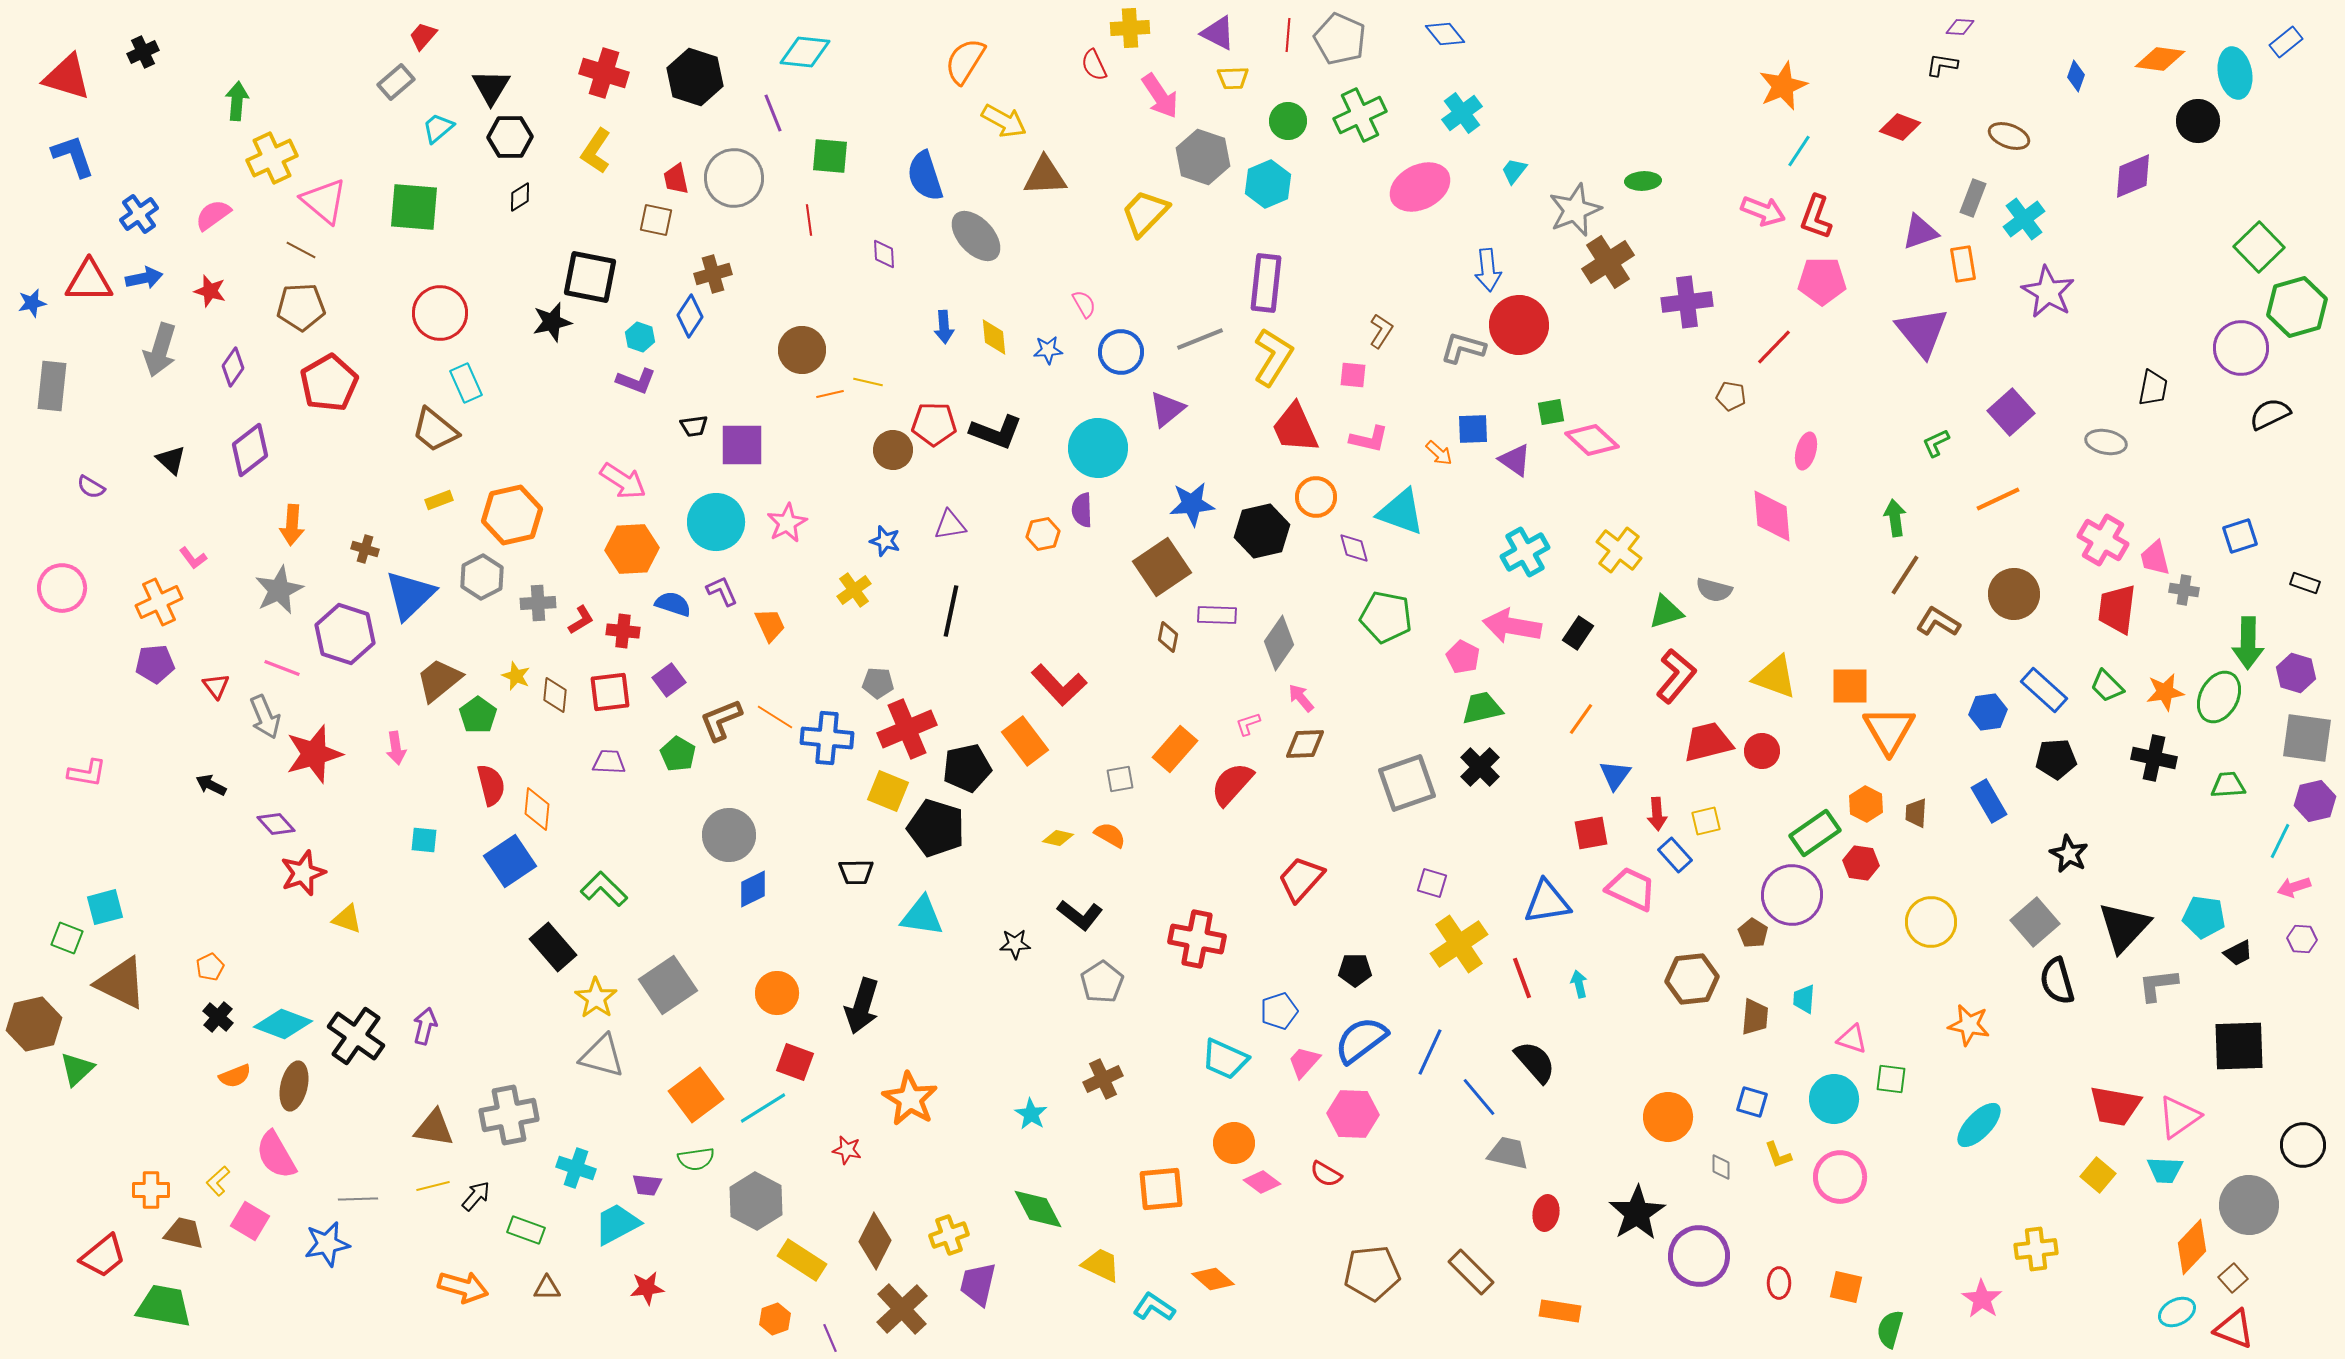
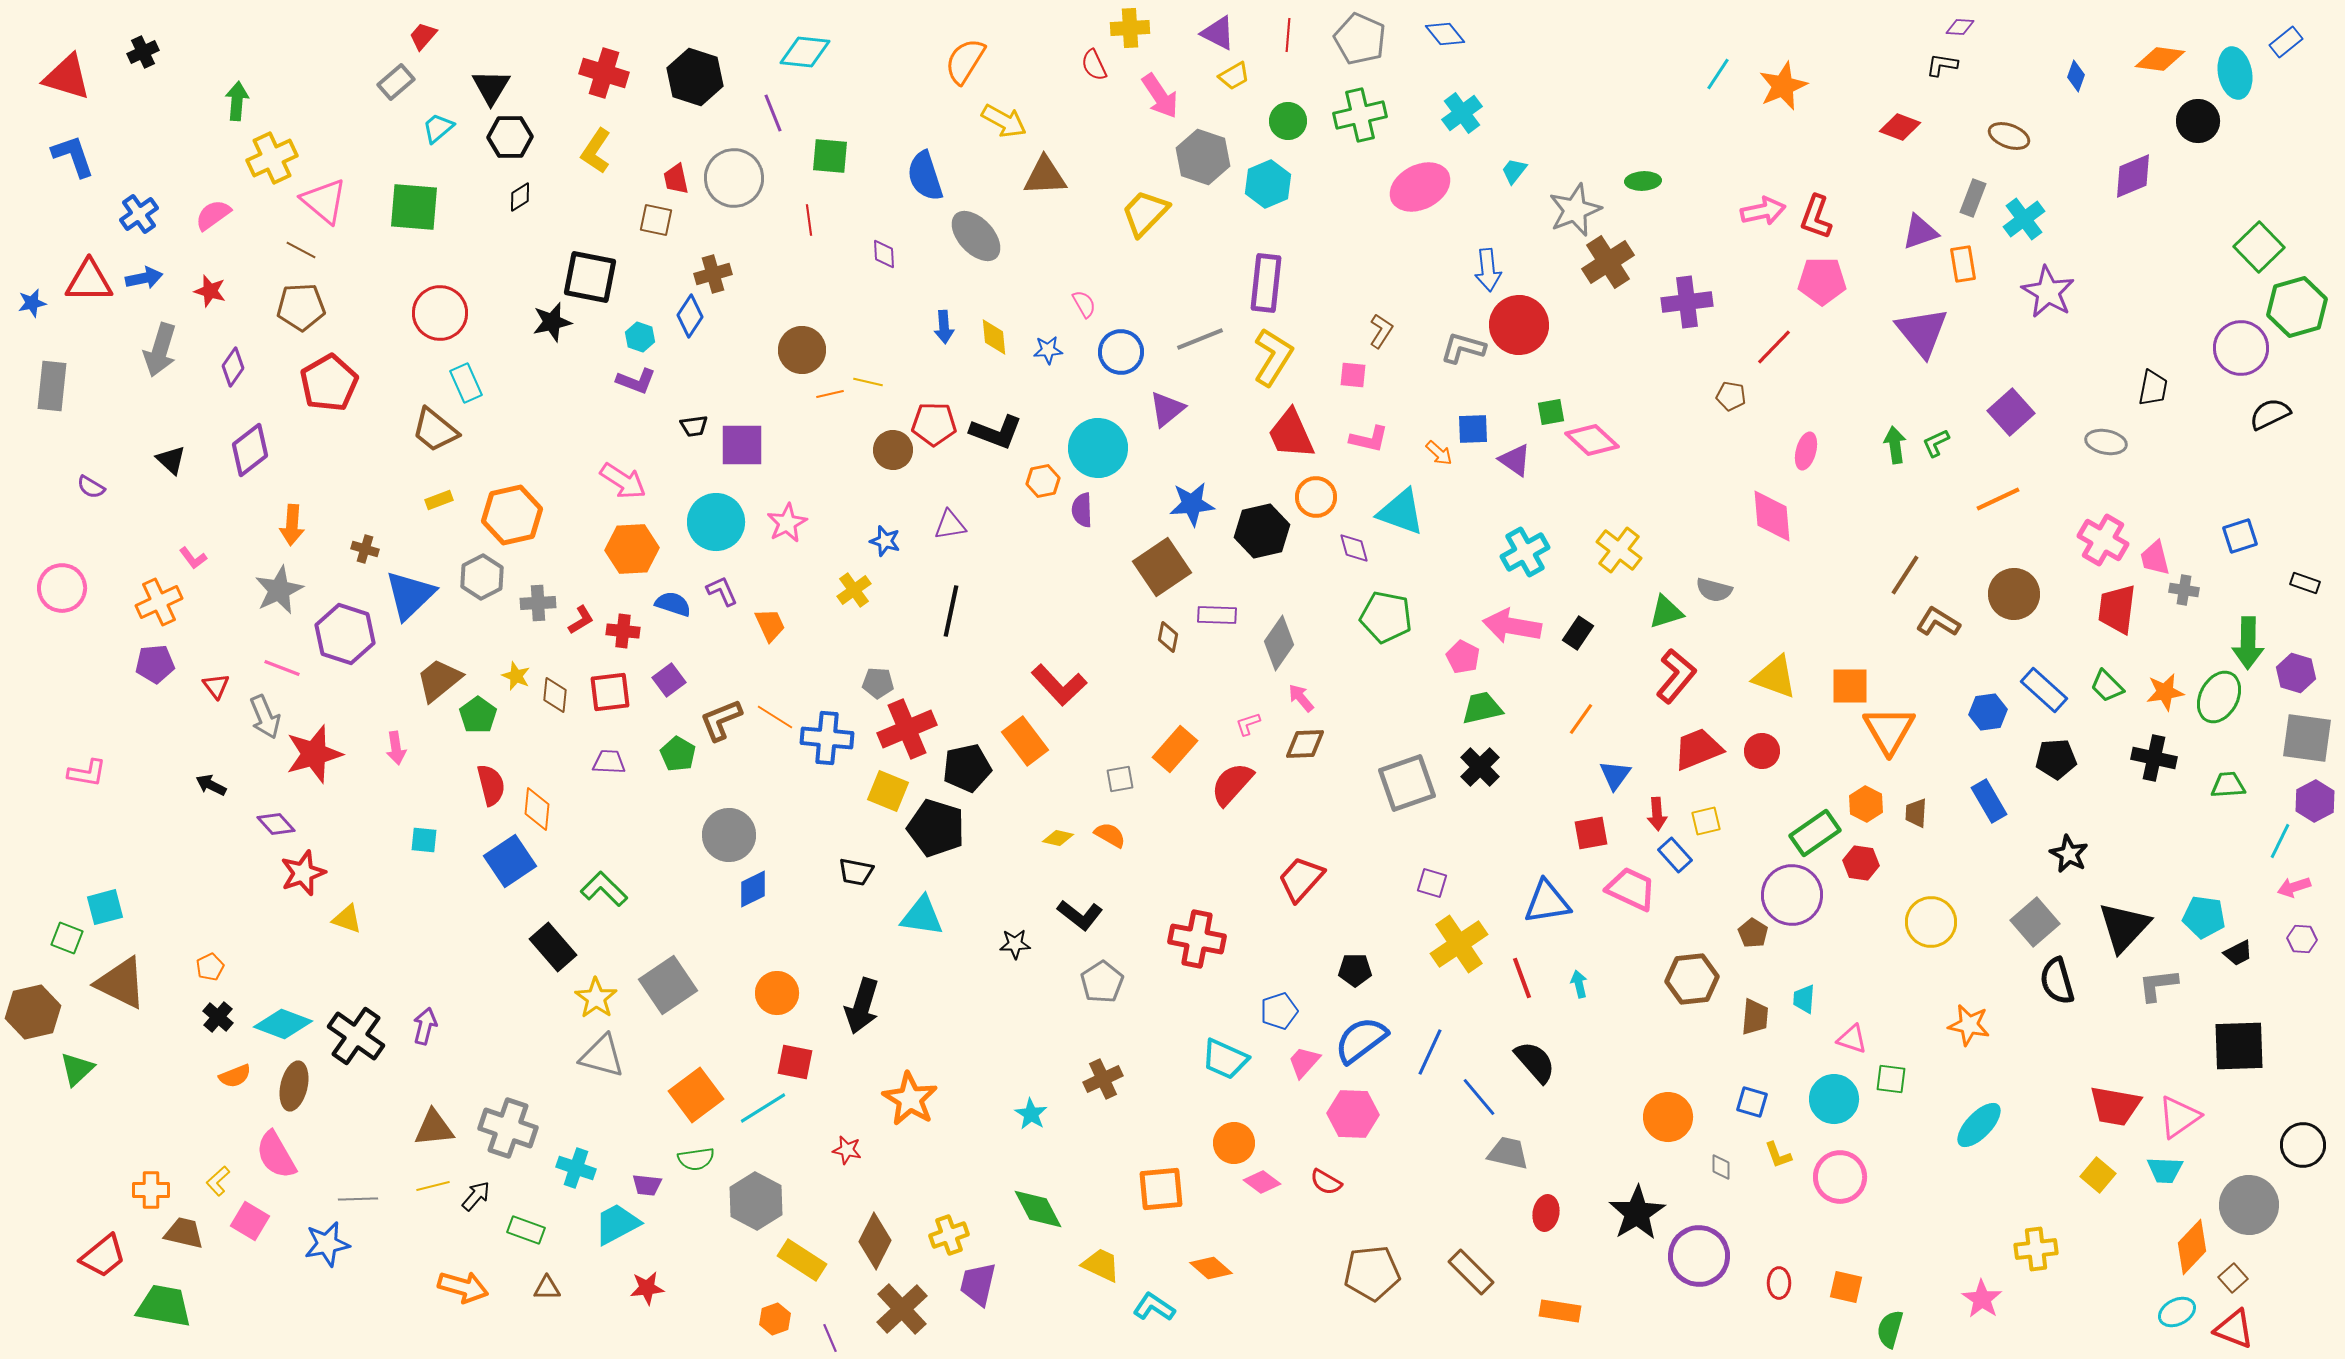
gray pentagon at (1340, 39): moved 20 px right
yellow trapezoid at (1233, 78): moved 1 px right, 2 px up; rotated 28 degrees counterclockwise
green cross at (1360, 115): rotated 12 degrees clockwise
cyan line at (1799, 151): moved 81 px left, 77 px up
pink arrow at (1763, 211): rotated 33 degrees counterclockwise
red trapezoid at (1295, 428): moved 4 px left, 6 px down
green arrow at (1895, 518): moved 73 px up
orange hexagon at (1043, 534): moved 53 px up
red trapezoid at (1708, 742): moved 10 px left, 7 px down; rotated 8 degrees counterclockwise
purple hexagon at (2315, 801): rotated 15 degrees counterclockwise
black trapezoid at (856, 872): rotated 12 degrees clockwise
brown hexagon at (34, 1024): moved 1 px left, 12 px up
red square at (795, 1062): rotated 9 degrees counterclockwise
gray cross at (509, 1115): moved 1 px left, 13 px down; rotated 30 degrees clockwise
brown triangle at (434, 1128): rotated 15 degrees counterclockwise
red semicircle at (1326, 1174): moved 8 px down
orange diamond at (1213, 1279): moved 2 px left, 11 px up
